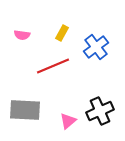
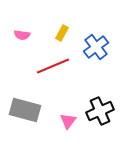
gray rectangle: rotated 12 degrees clockwise
pink triangle: rotated 12 degrees counterclockwise
